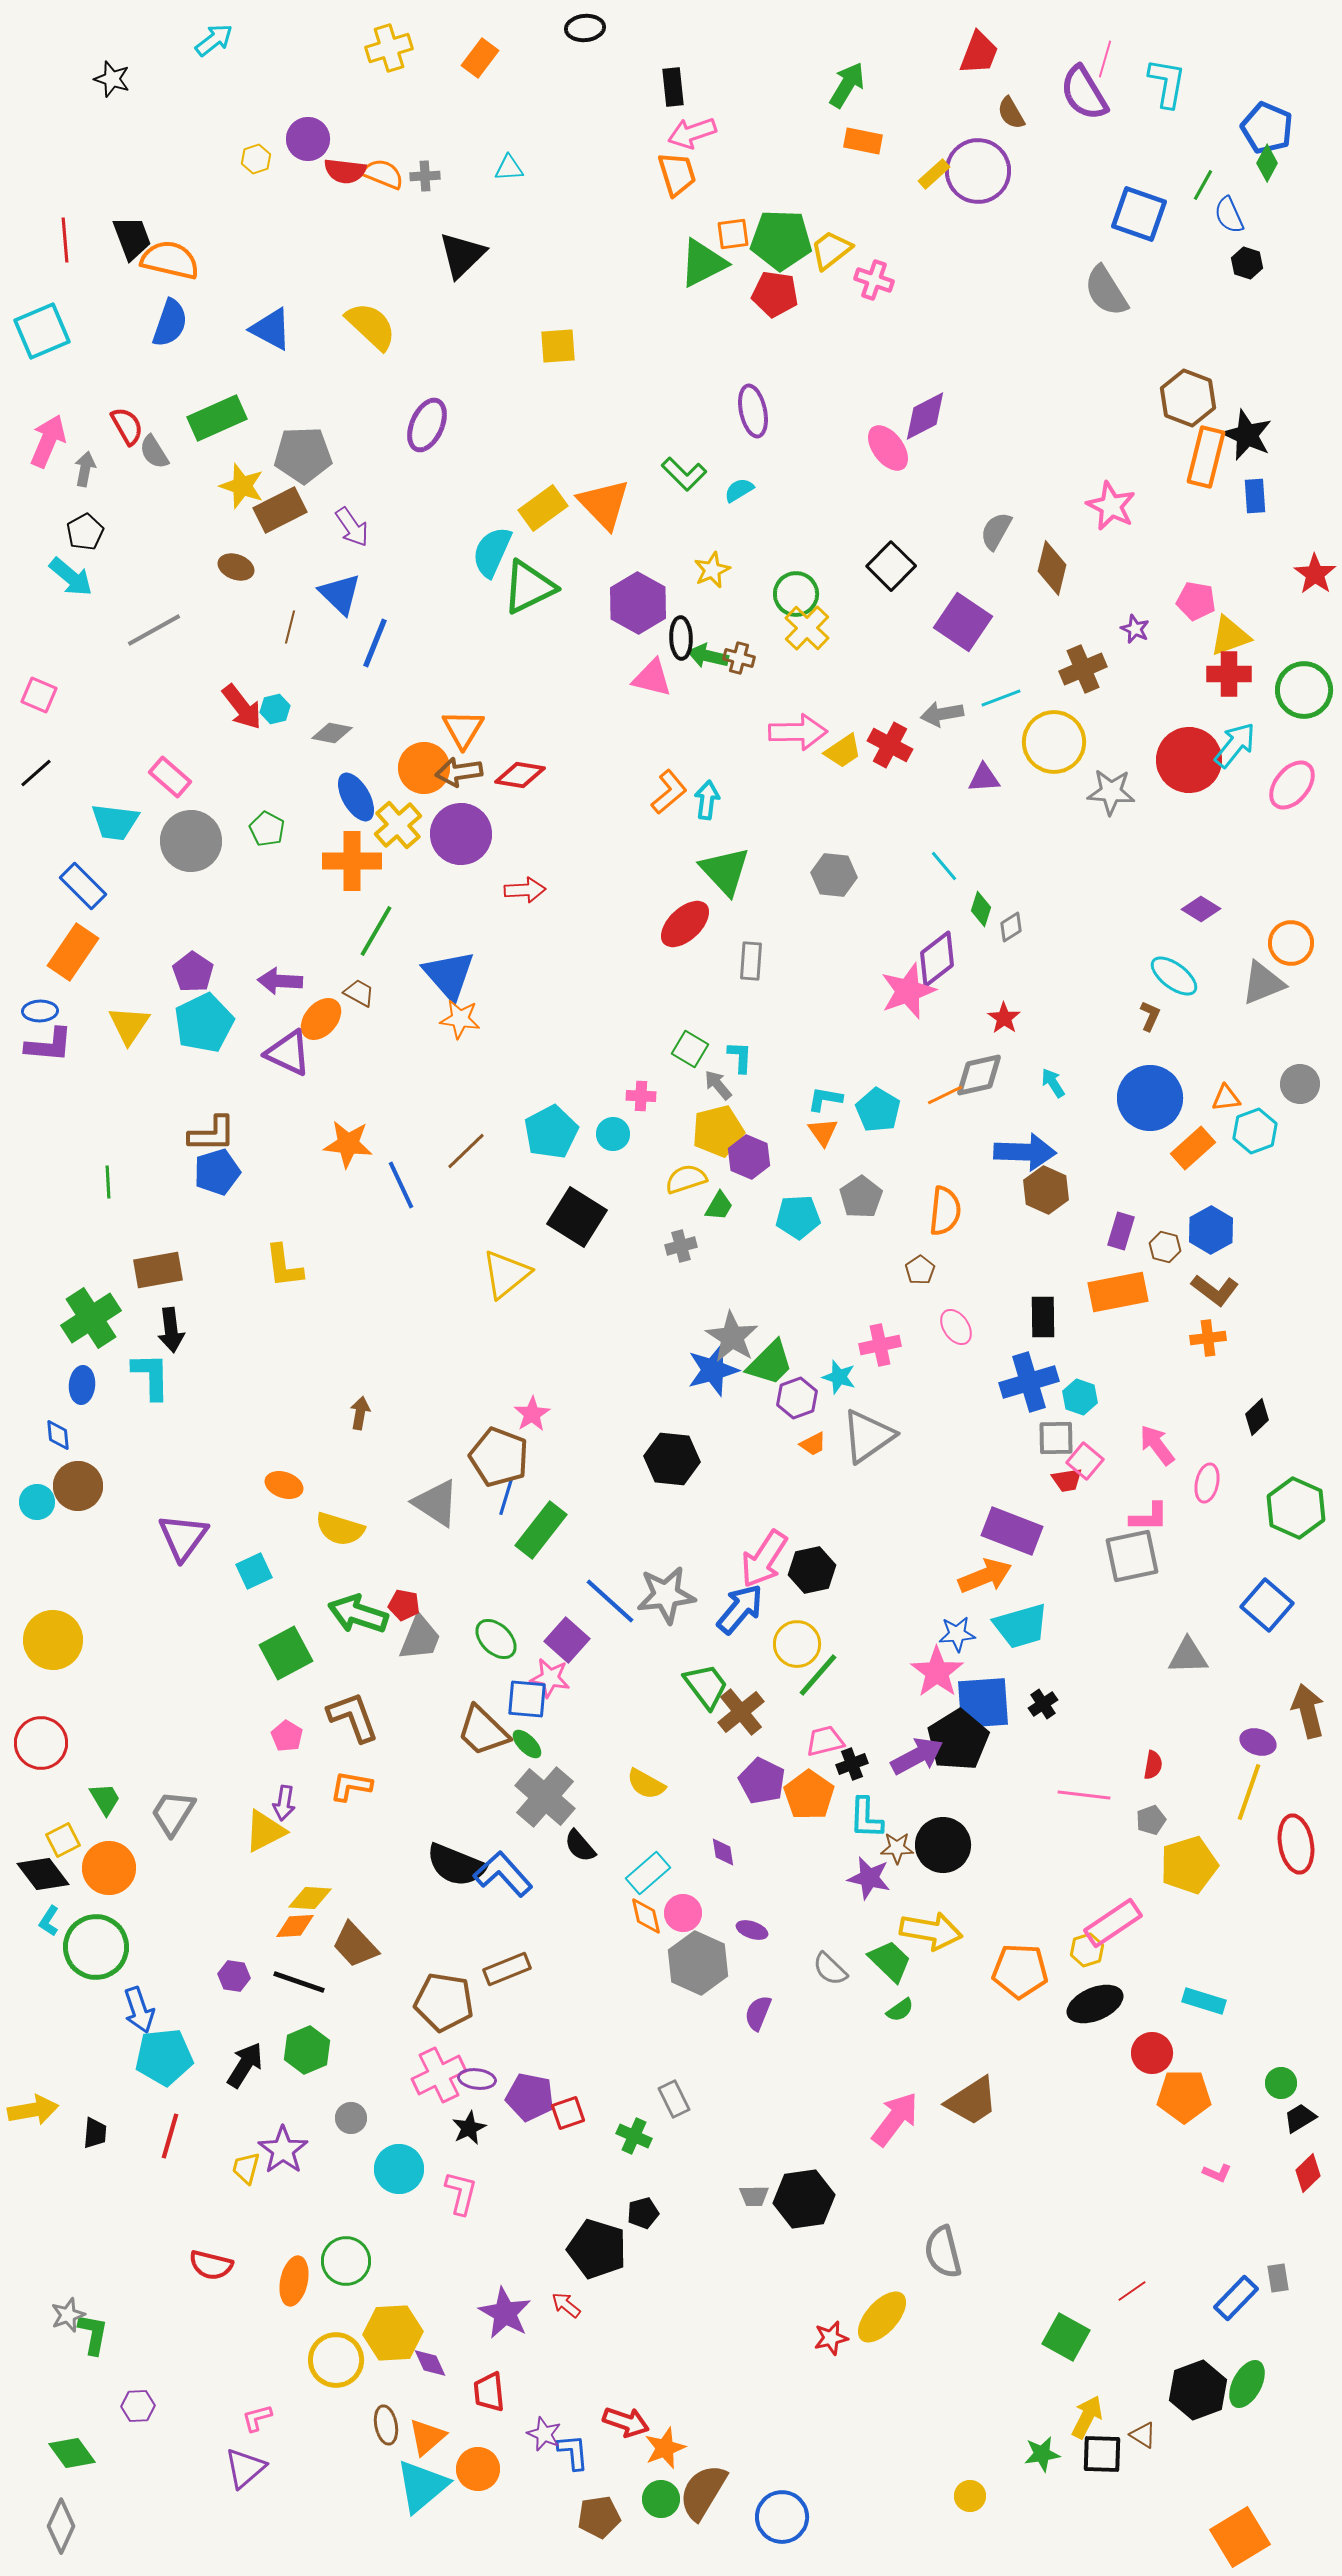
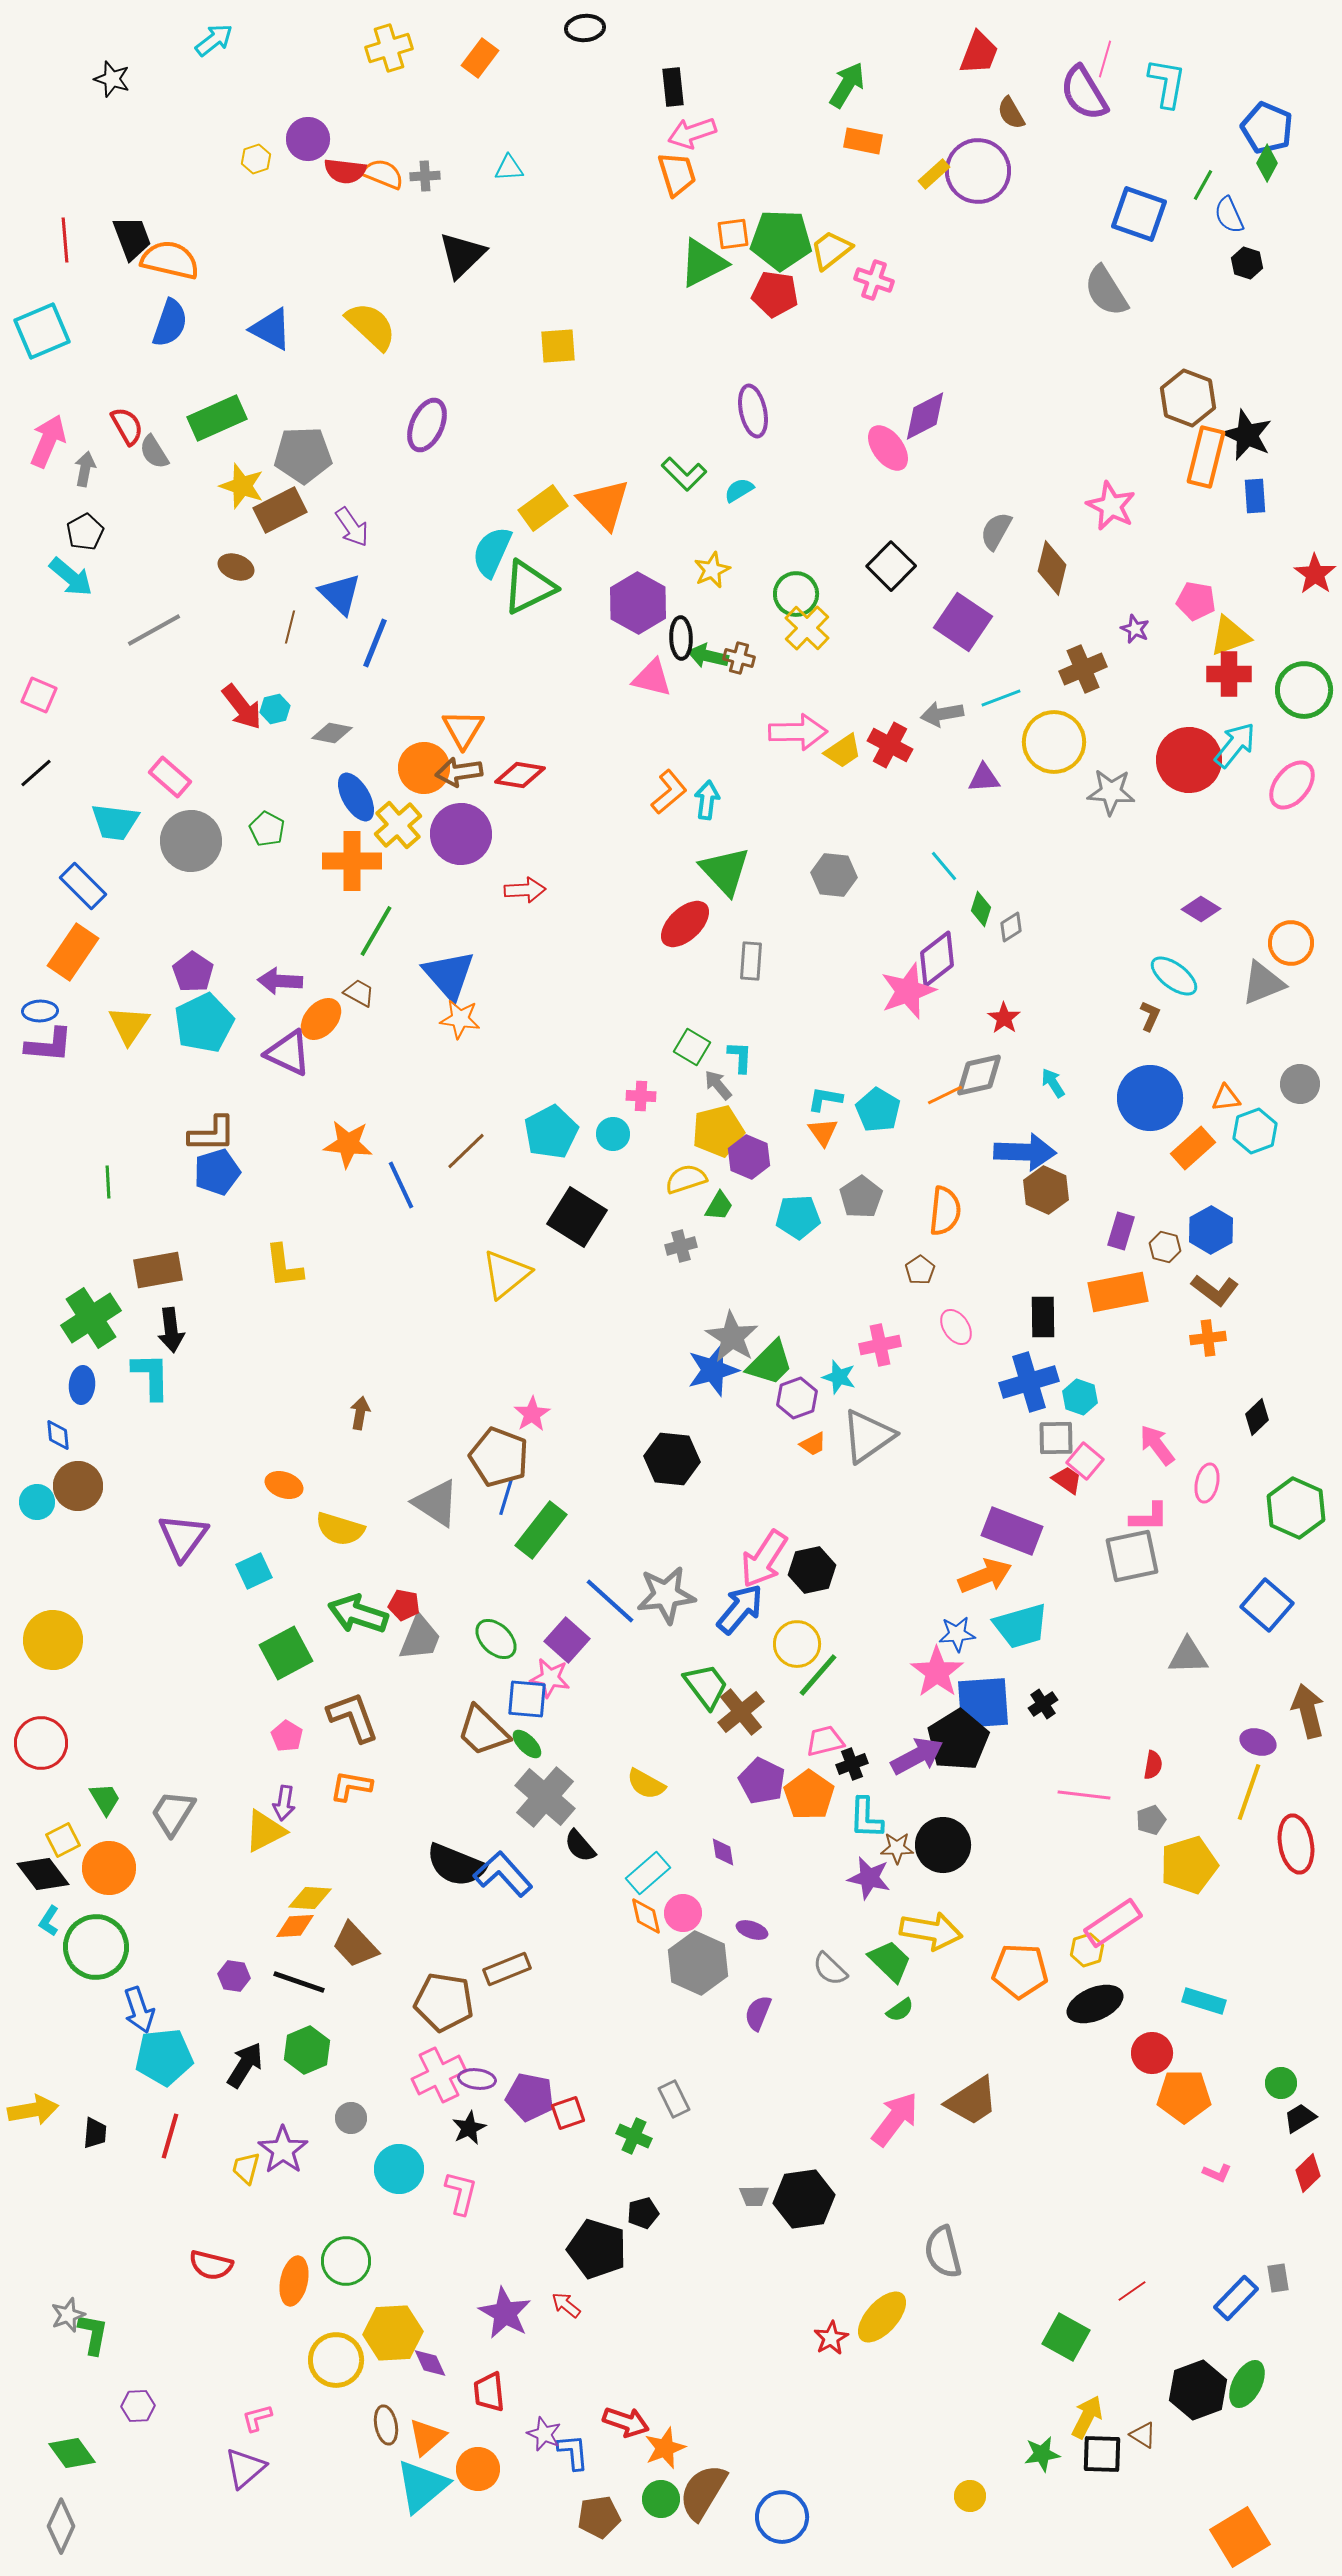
green square at (690, 1049): moved 2 px right, 2 px up
red trapezoid at (1067, 1480): rotated 136 degrees counterclockwise
red star at (831, 2338): rotated 16 degrees counterclockwise
